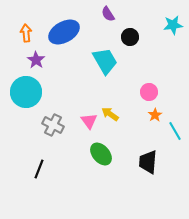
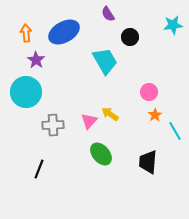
pink triangle: rotated 18 degrees clockwise
gray cross: rotated 30 degrees counterclockwise
